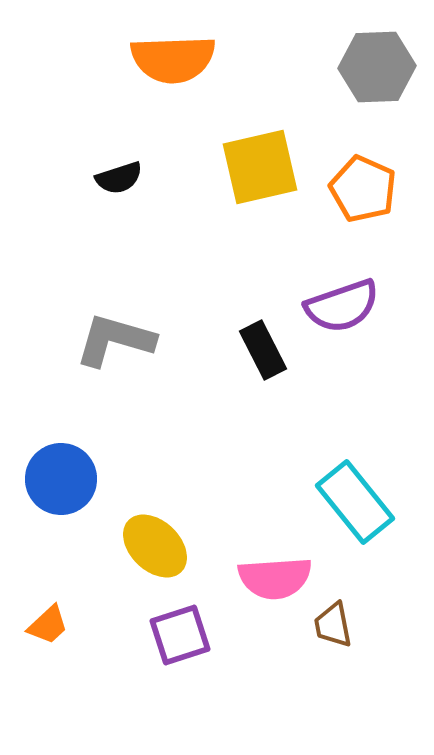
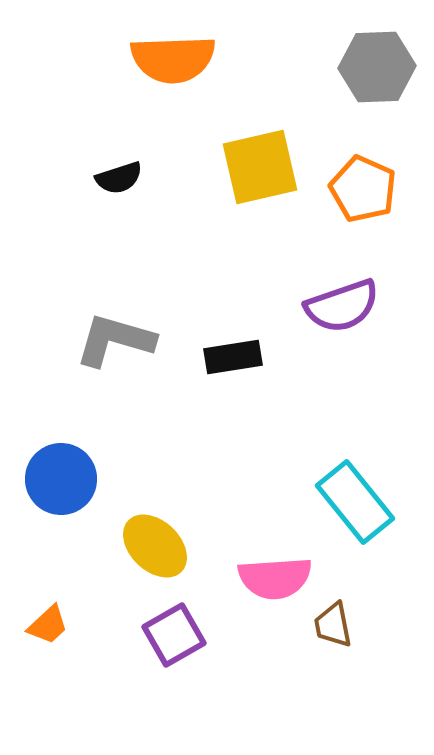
black rectangle: moved 30 px left, 7 px down; rotated 72 degrees counterclockwise
purple square: moved 6 px left; rotated 12 degrees counterclockwise
